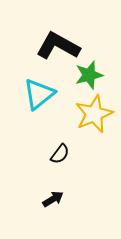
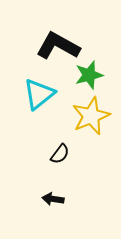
yellow star: moved 3 px left, 2 px down
black arrow: rotated 140 degrees counterclockwise
